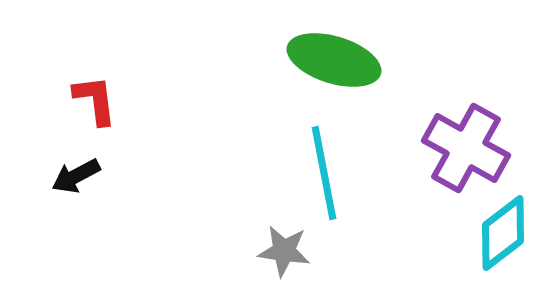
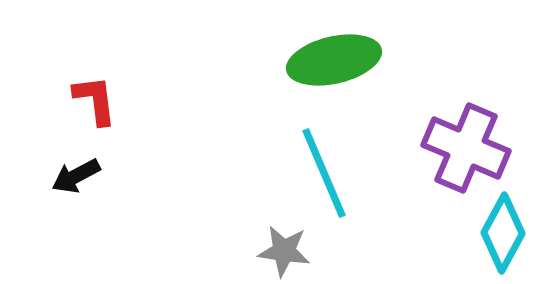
green ellipse: rotated 30 degrees counterclockwise
purple cross: rotated 6 degrees counterclockwise
cyan line: rotated 12 degrees counterclockwise
cyan diamond: rotated 24 degrees counterclockwise
